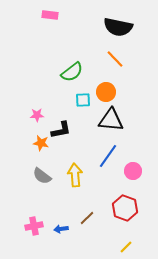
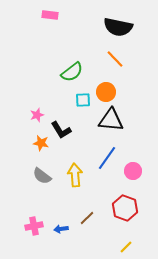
pink star: rotated 16 degrees counterclockwise
black L-shape: rotated 70 degrees clockwise
blue line: moved 1 px left, 2 px down
